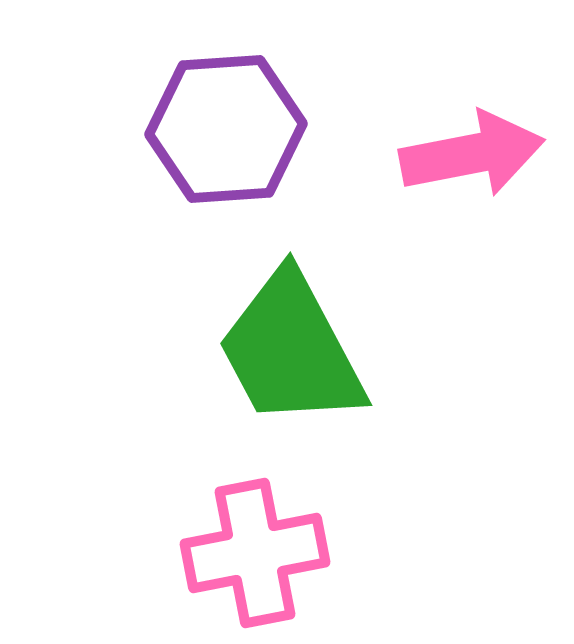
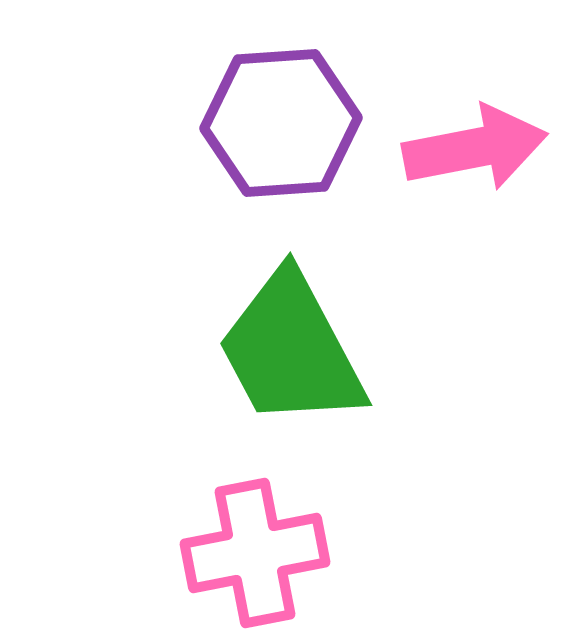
purple hexagon: moved 55 px right, 6 px up
pink arrow: moved 3 px right, 6 px up
